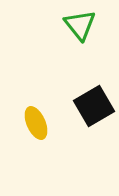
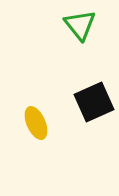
black square: moved 4 px up; rotated 6 degrees clockwise
